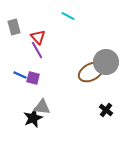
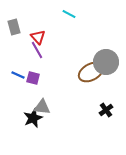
cyan line: moved 1 px right, 2 px up
blue line: moved 2 px left
black cross: rotated 16 degrees clockwise
